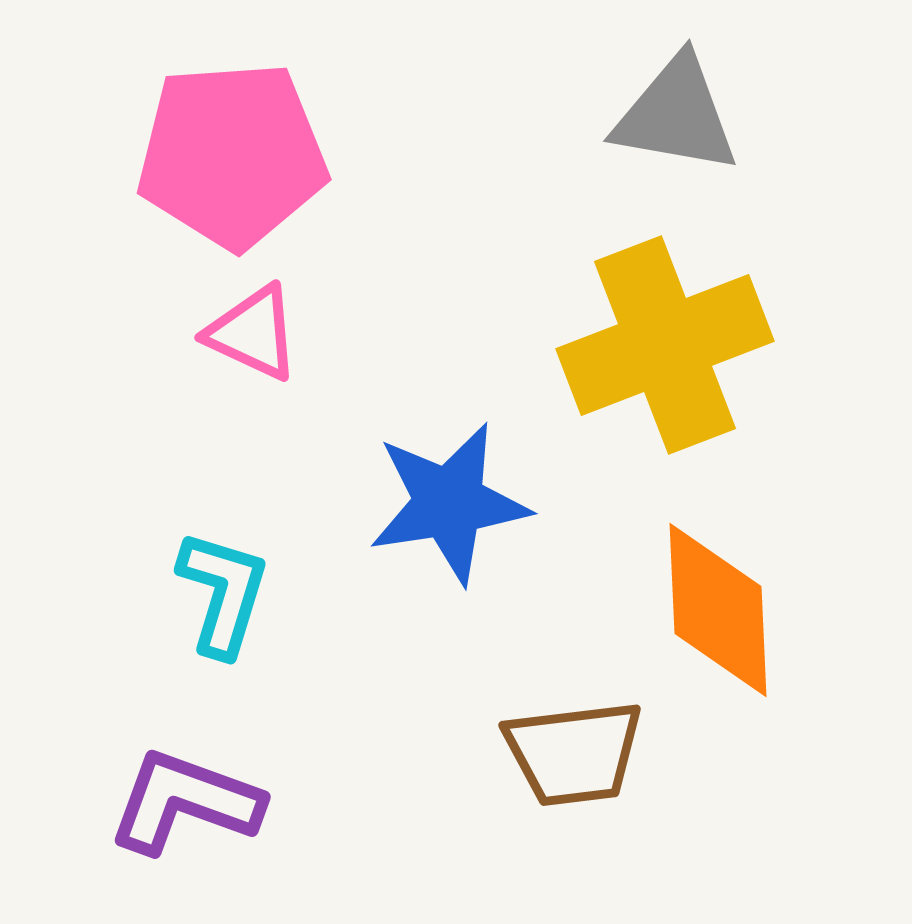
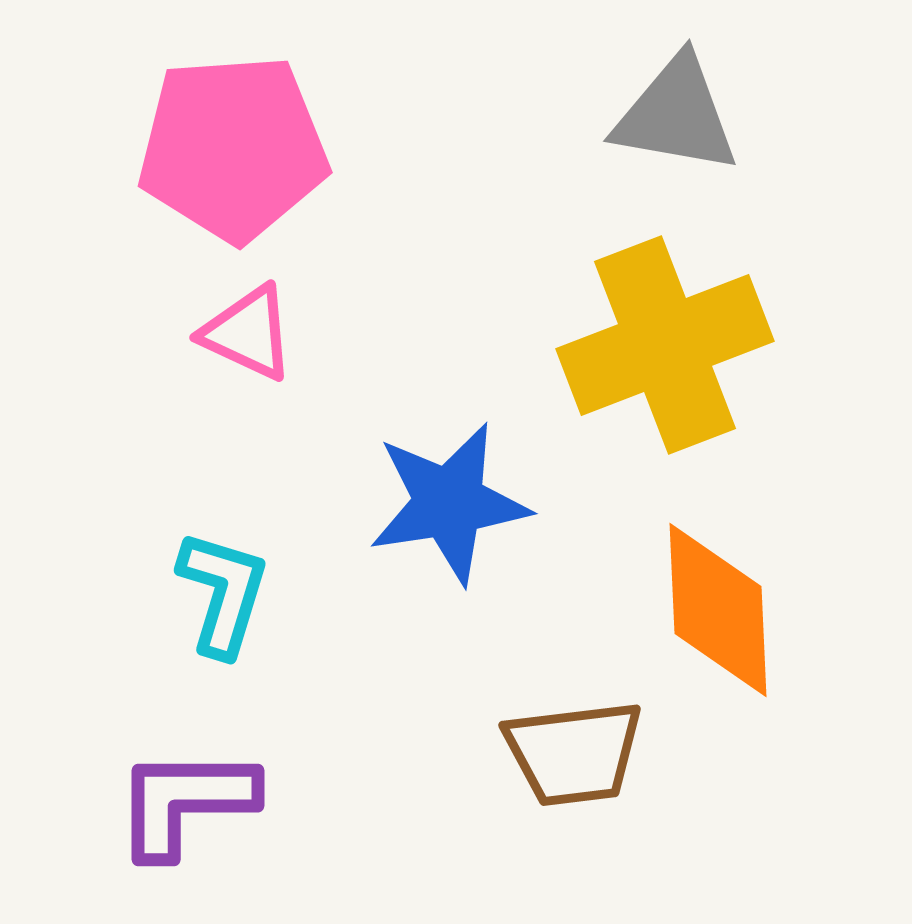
pink pentagon: moved 1 px right, 7 px up
pink triangle: moved 5 px left
purple L-shape: rotated 20 degrees counterclockwise
